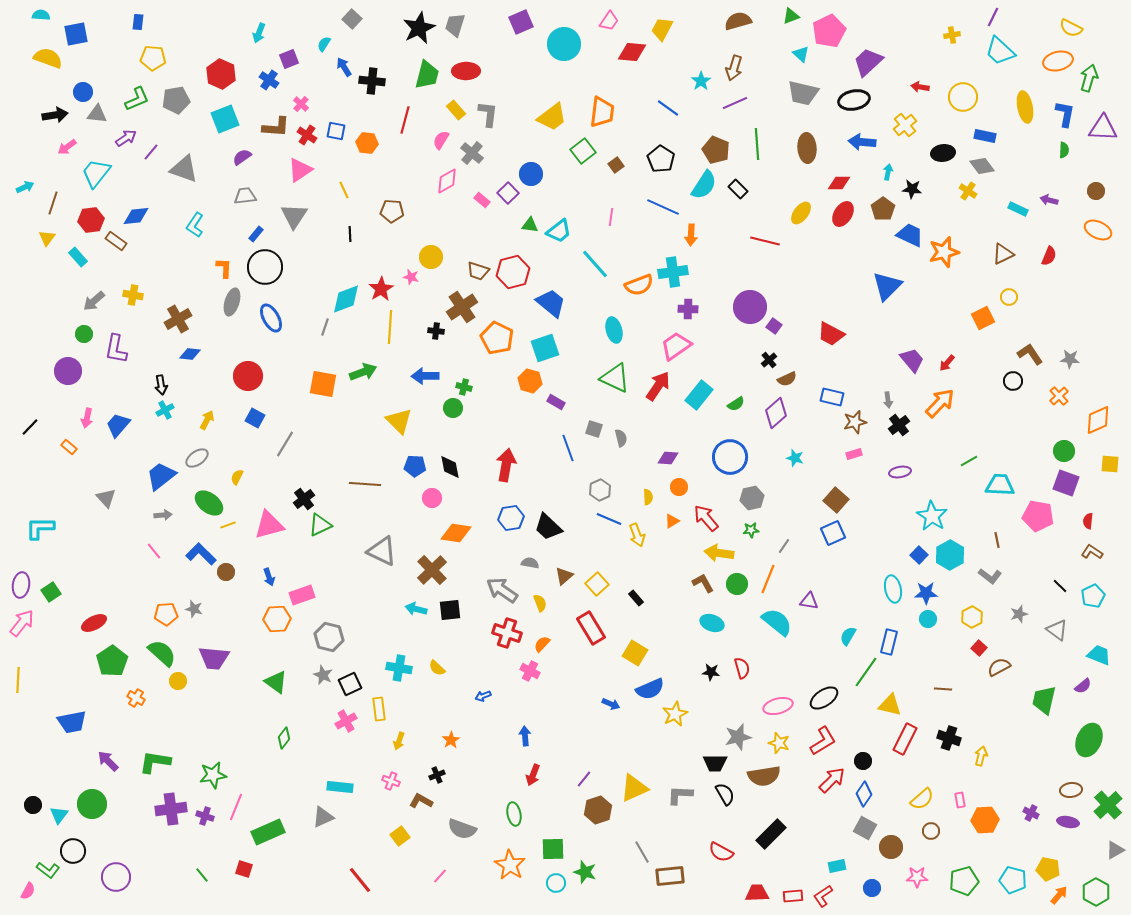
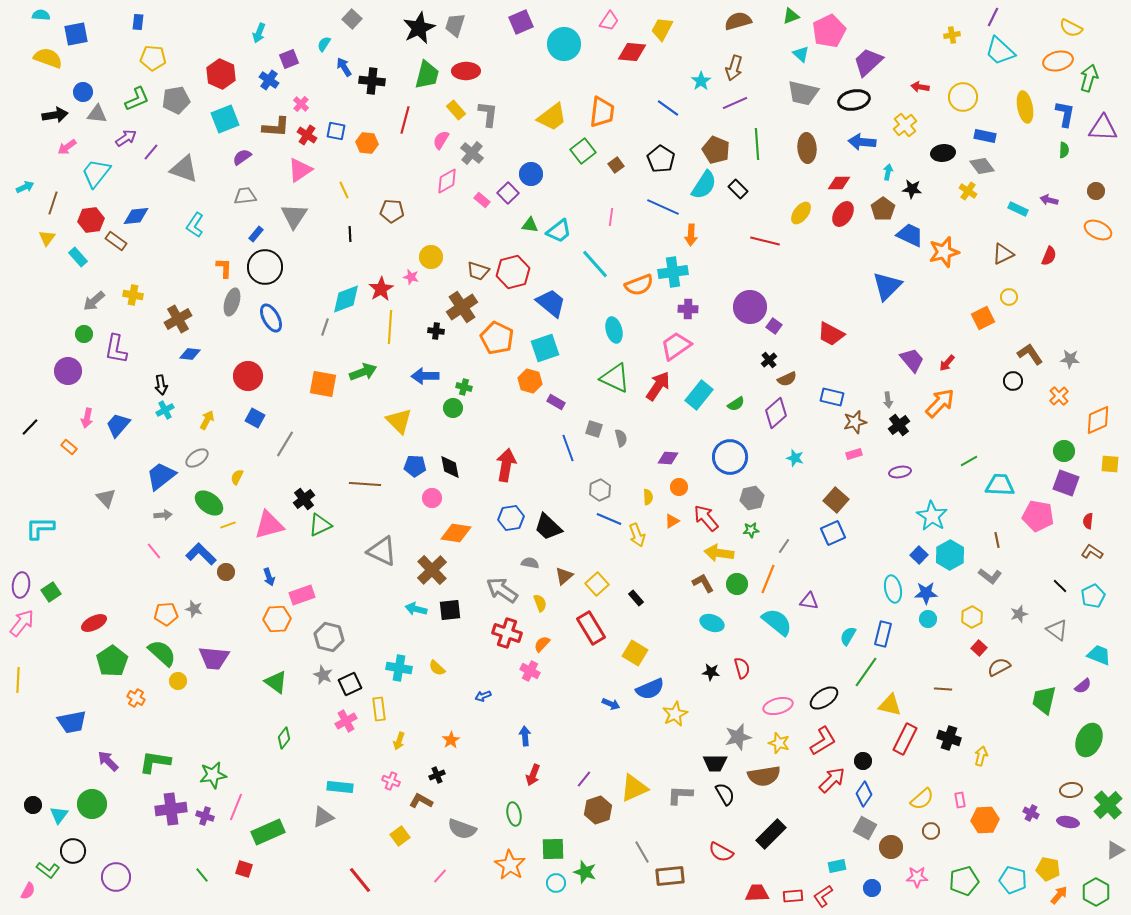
blue rectangle at (889, 642): moved 6 px left, 8 px up
